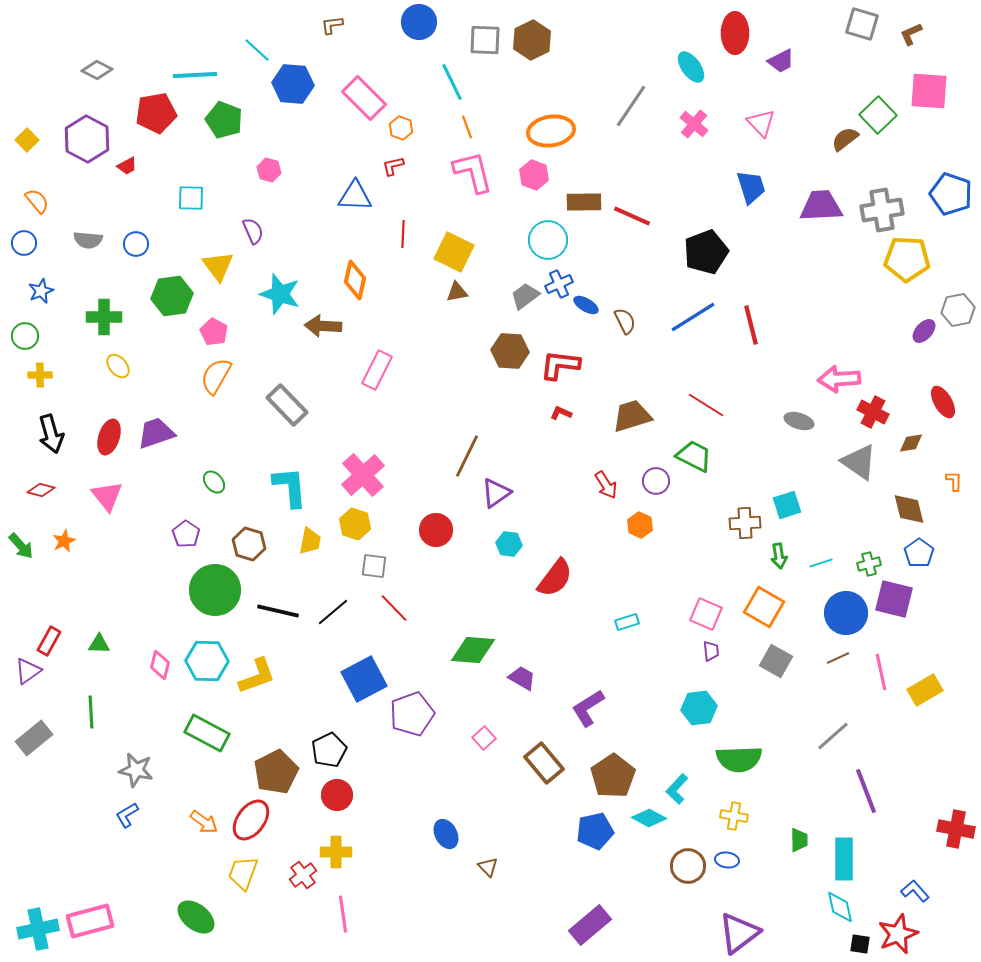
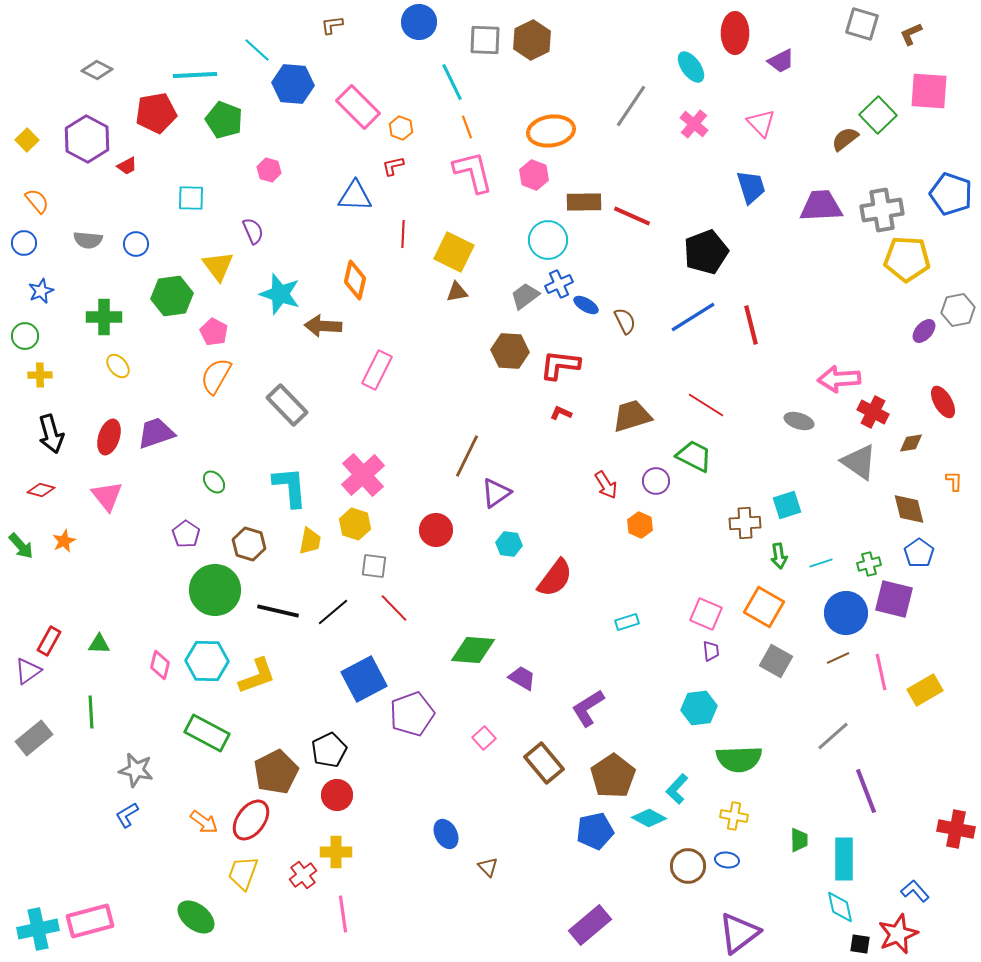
pink rectangle at (364, 98): moved 6 px left, 9 px down
